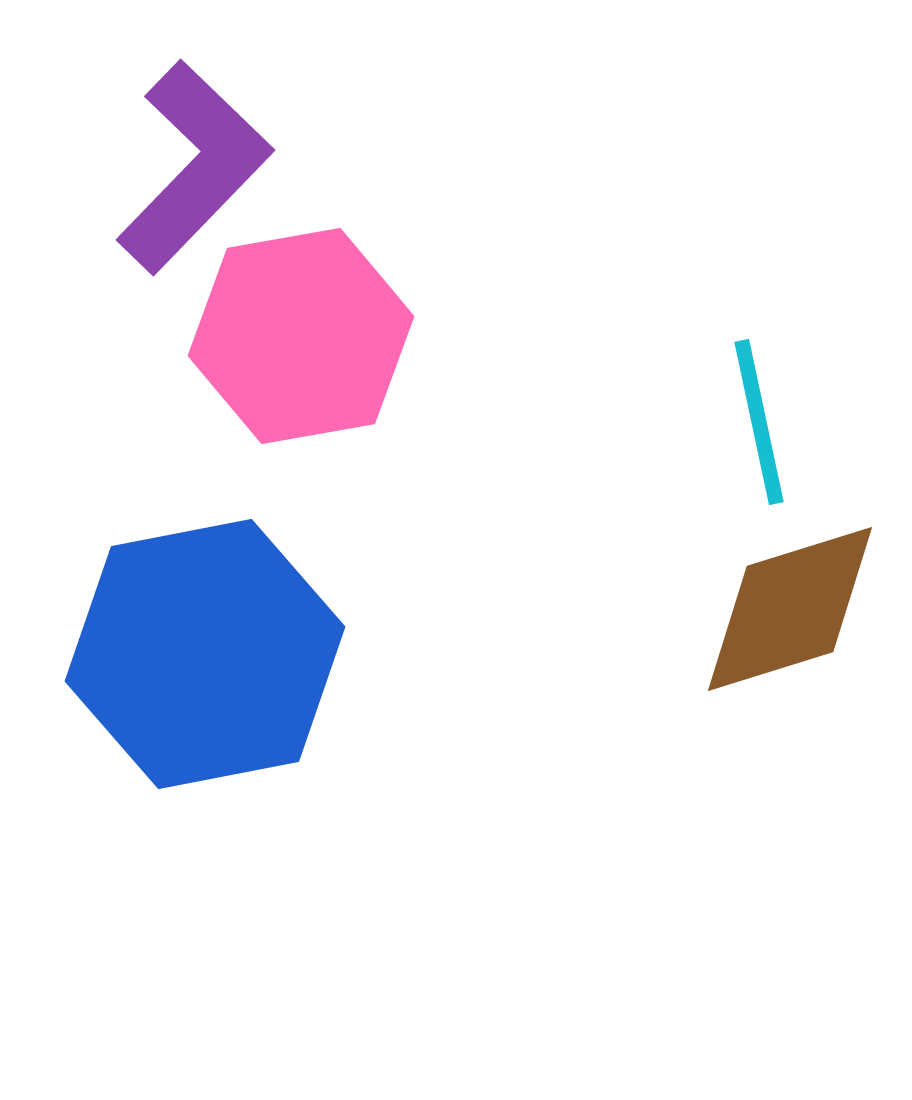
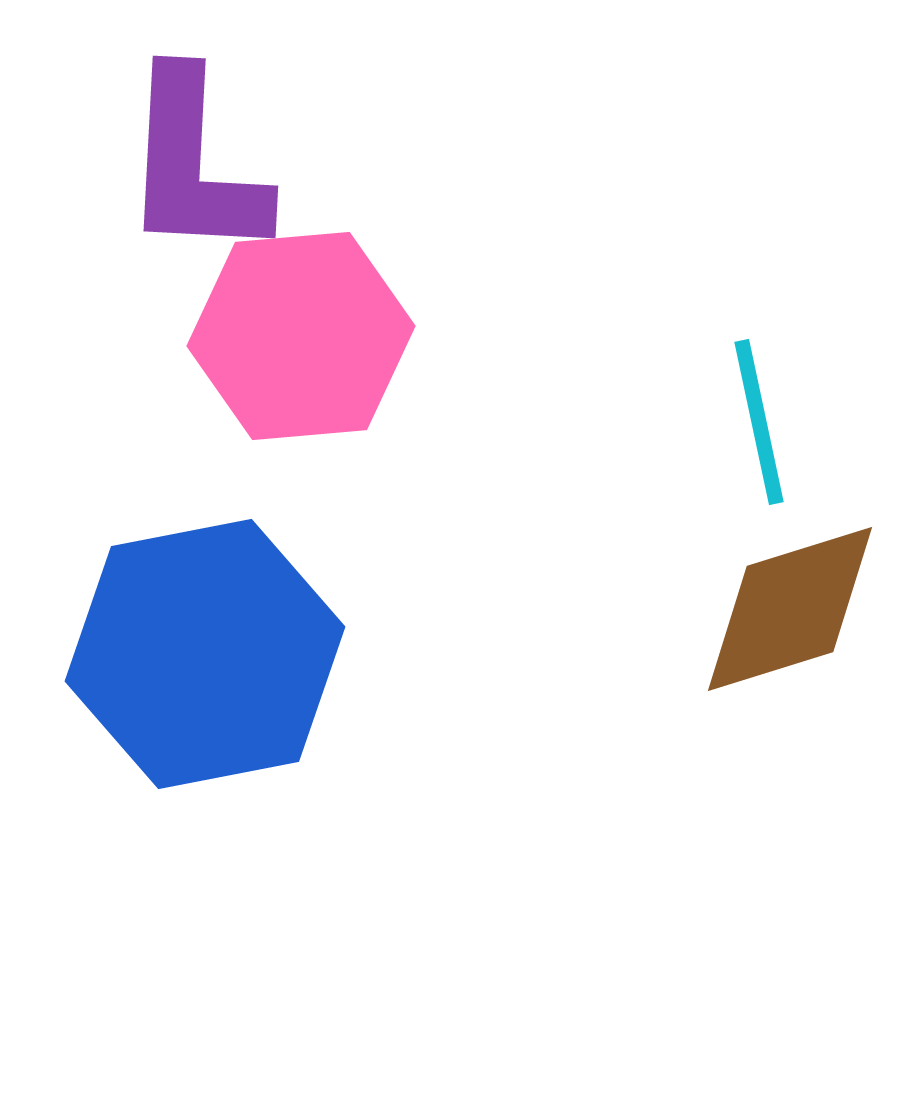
purple L-shape: moved 2 px up; rotated 139 degrees clockwise
pink hexagon: rotated 5 degrees clockwise
